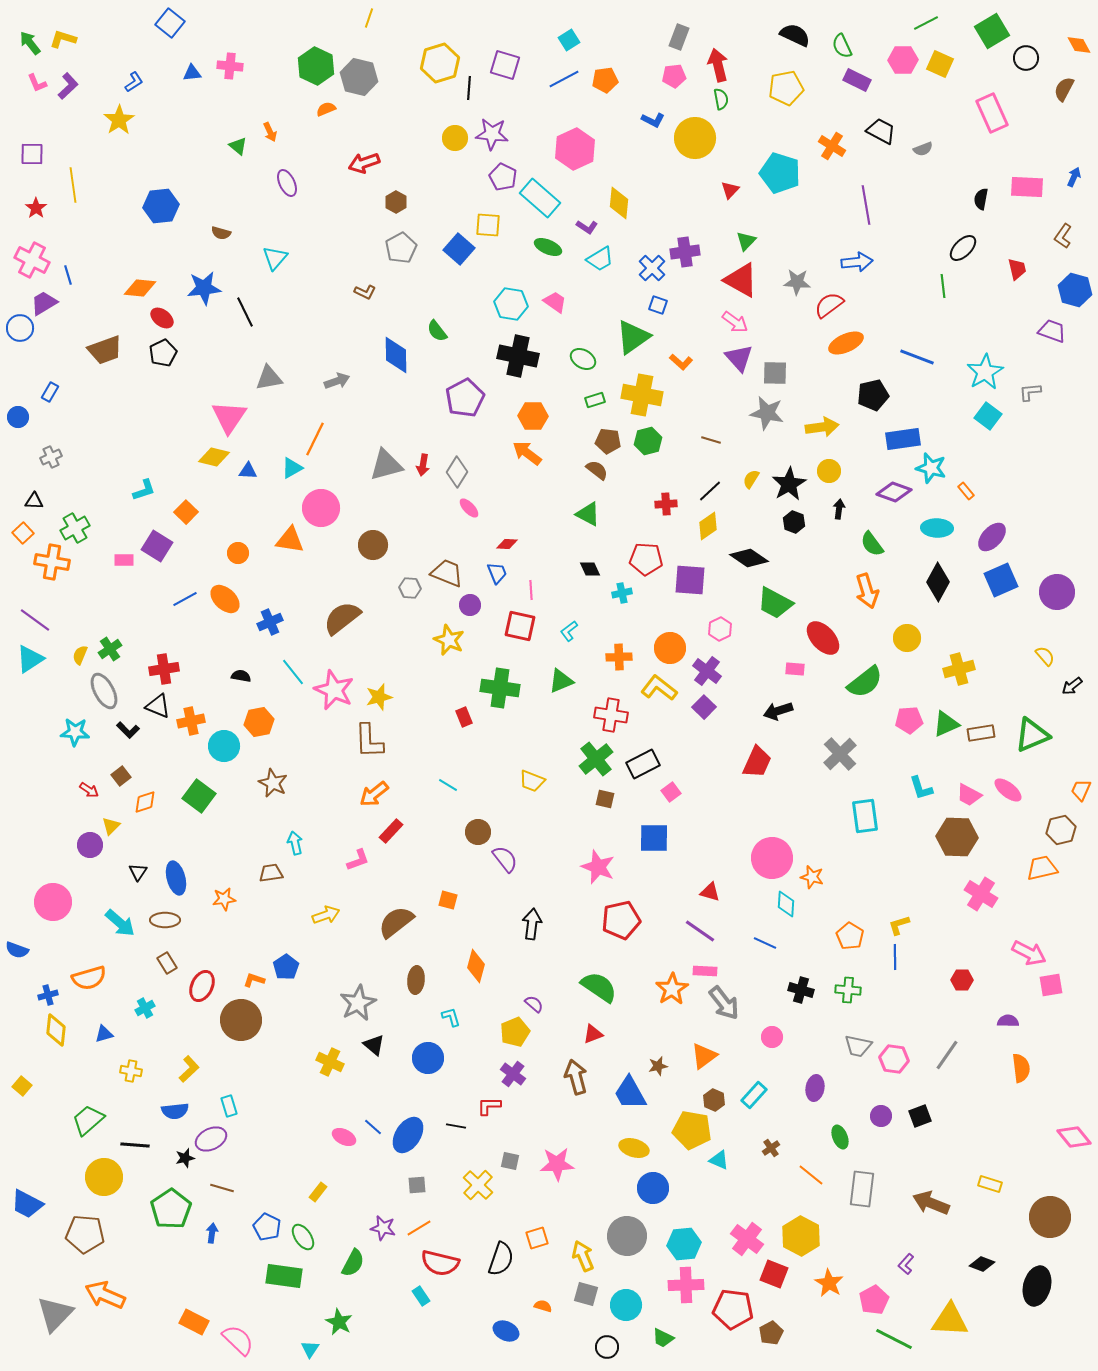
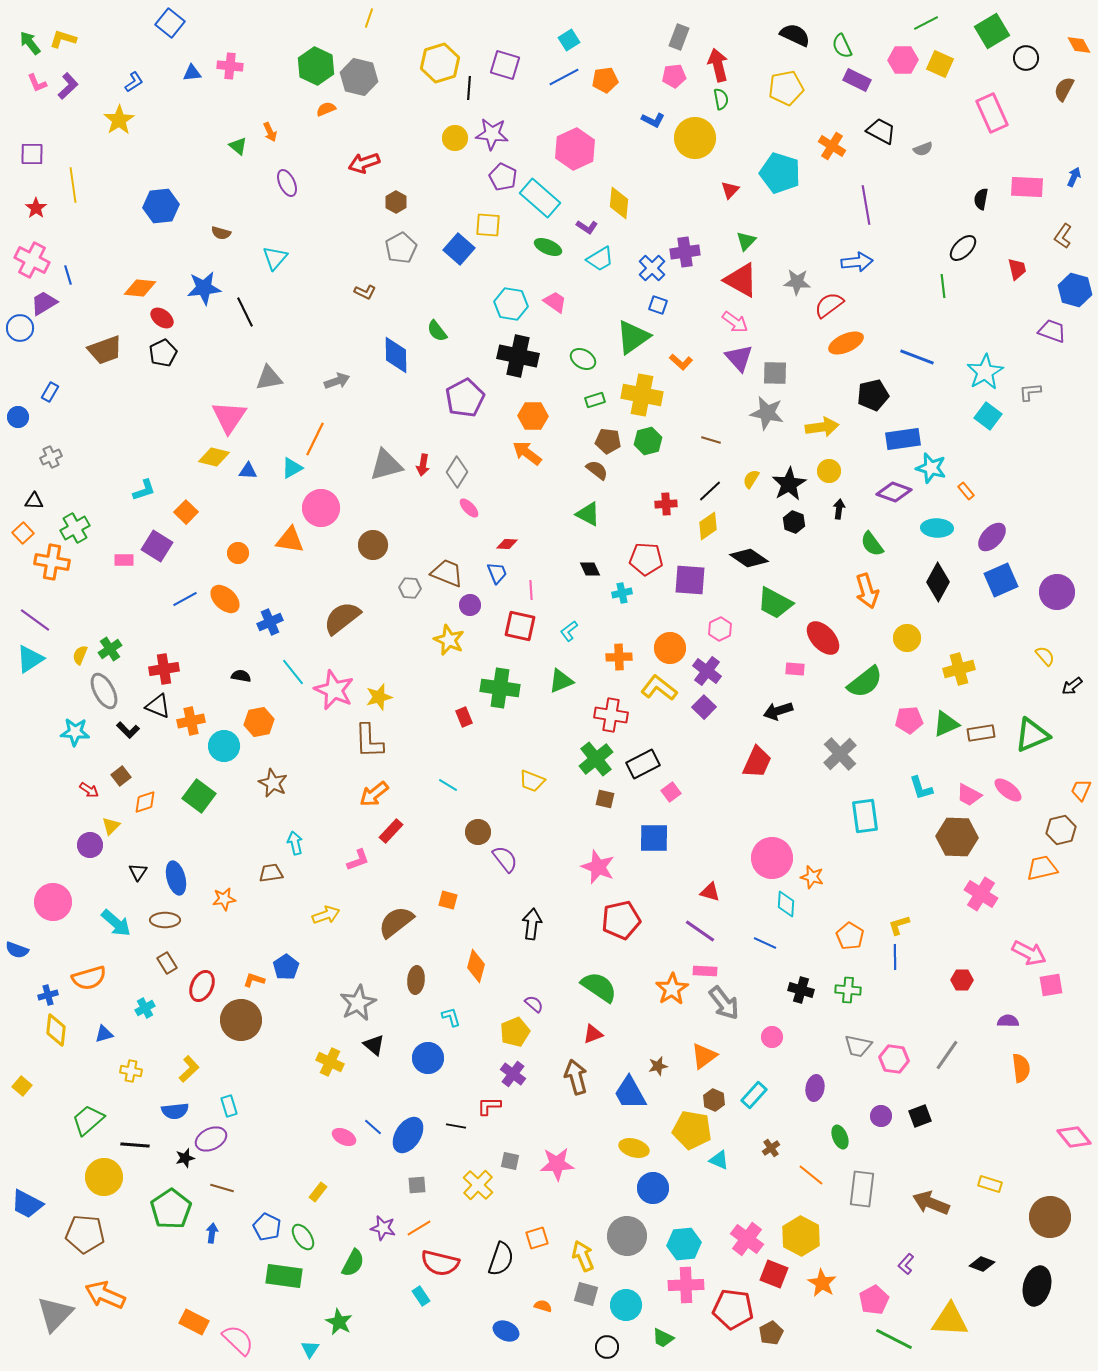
blue line at (564, 79): moved 2 px up
cyan arrow at (120, 923): moved 4 px left
orange star at (829, 1283): moved 7 px left
